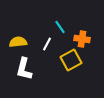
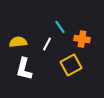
yellow square: moved 5 px down
